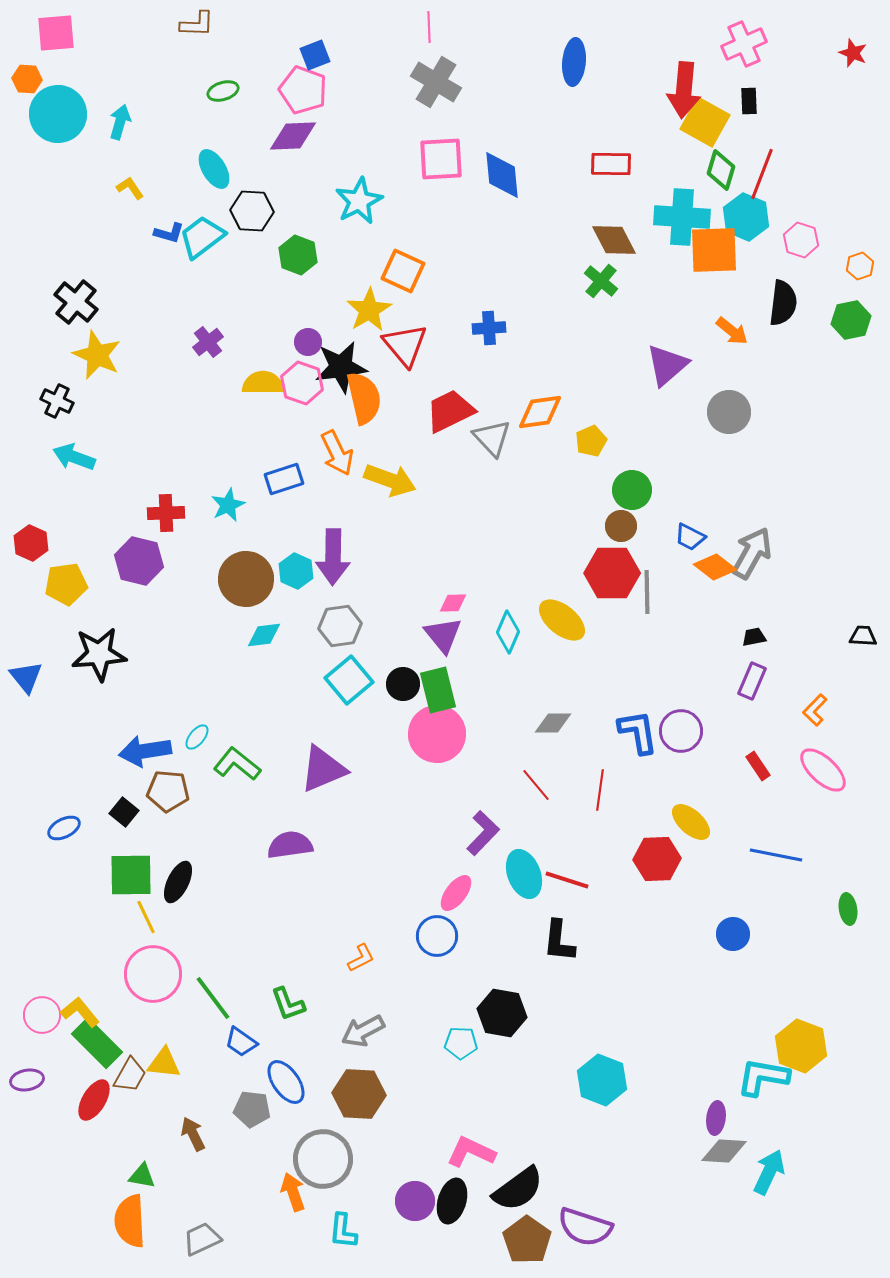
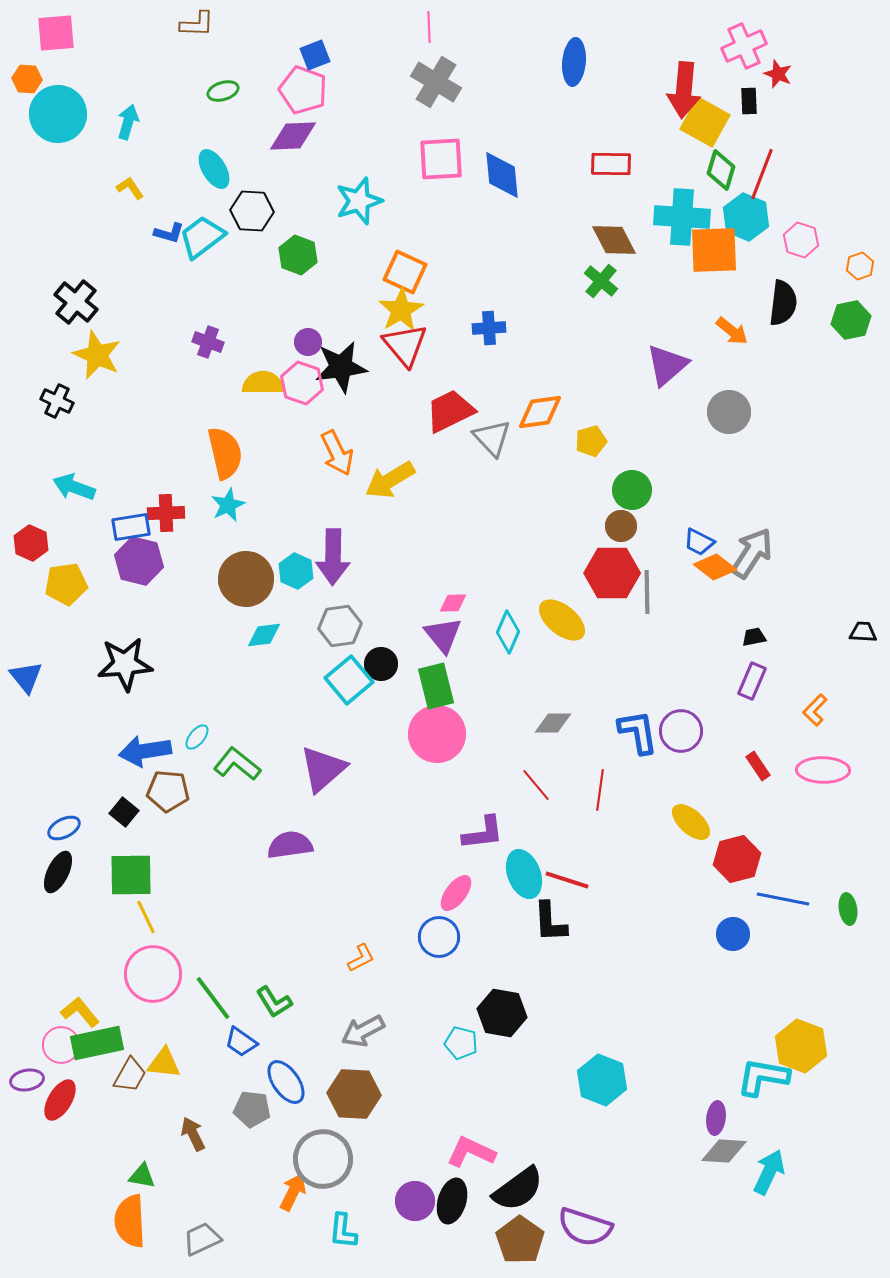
pink cross at (744, 44): moved 2 px down
red star at (853, 53): moved 75 px left, 21 px down
cyan arrow at (120, 122): moved 8 px right
cyan star at (359, 201): rotated 9 degrees clockwise
orange square at (403, 271): moved 2 px right, 1 px down
yellow star at (369, 310): moved 32 px right
purple cross at (208, 342): rotated 32 degrees counterclockwise
orange semicircle at (364, 398): moved 139 px left, 55 px down
yellow pentagon at (591, 441): rotated 8 degrees clockwise
cyan arrow at (74, 457): moved 30 px down
blue rectangle at (284, 479): moved 153 px left, 48 px down; rotated 9 degrees clockwise
yellow arrow at (390, 480): rotated 129 degrees clockwise
blue trapezoid at (690, 537): moved 9 px right, 5 px down
gray arrow at (752, 553): rotated 4 degrees clockwise
black trapezoid at (863, 636): moved 4 px up
black star at (99, 654): moved 26 px right, 10 px down
black circle at (403, 684): moved 22 px left, 20 px up
green rectangle at (438, 690): moved 2 px left, 4 px up
purple triangle at (323, 769): rotated 18 degrees counterclockwise
pink ellipse at (823, 770): rotated 42 degrees counterclockwise
purple L-shape at (483, 833): rotated 39 degrees clockwise
blue line at (776, 855): moved 7 px right, 44 px down
red hexagon at (657, 859): moved 80 px right; rotated 12 degrees counterclockwise
black ellipse at (178, 882): moved 120 px left, 10 px up
blue circle at (437, 936): moved 2 px right, 1 px down
black L-shape at (559, 941): moved 9 px left, 19 px up; rotated 9 degrees counterclockwise
green L-shape at (288, 1004): moved 14 px left, 2 px up; rotated 12 degrees counterclockwise
pink circle at (42, 1015): moved 19 px right, 30 px down
green rectangle at (97, 1043): rotated 57 degrees counterclockwise
cyan pentagon at (461, 1043): rotated 12 degrees clockwise
brown hexagon at (359, 1094): moved 5 px left
red ellipse at (94, 1100): moved 34 px left
orange arrow at (293, 1192): rotated 45 degrees clockwise
brown pentagon at (527, 1240): moved 7 px left
